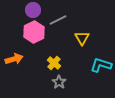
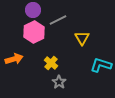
yellow cross: moved 3 px left
